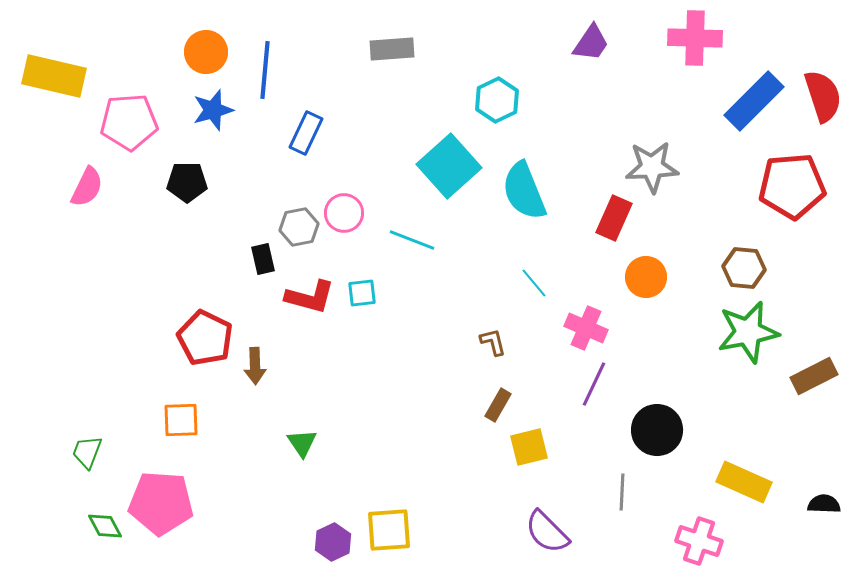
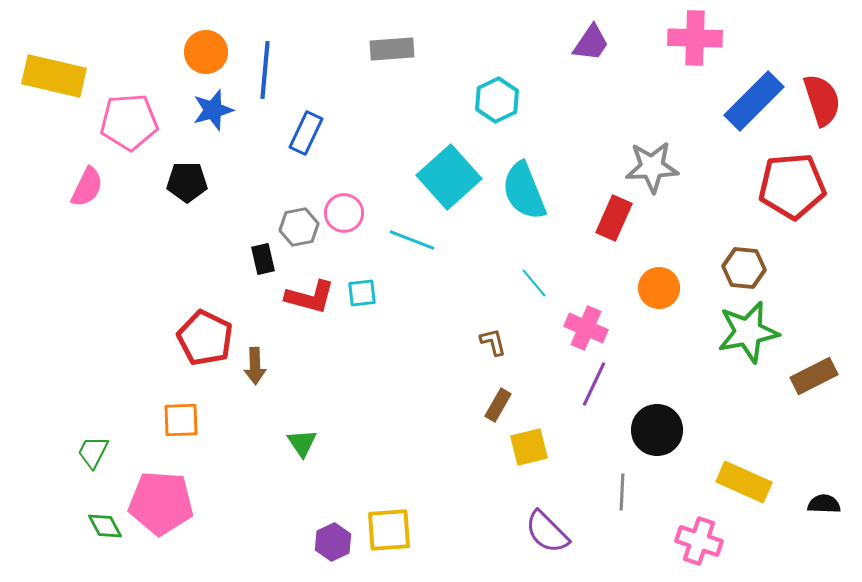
red semicircle at (823, 96): moved 1 px left, 4 px down
cyan square at (449, 166): moved 11 px down
orange circle at (646, 277): moved 13 px right, 11 px down
green trapezoid at (87, 452): moved 6 px right; rotated 6 degrees clockwise
